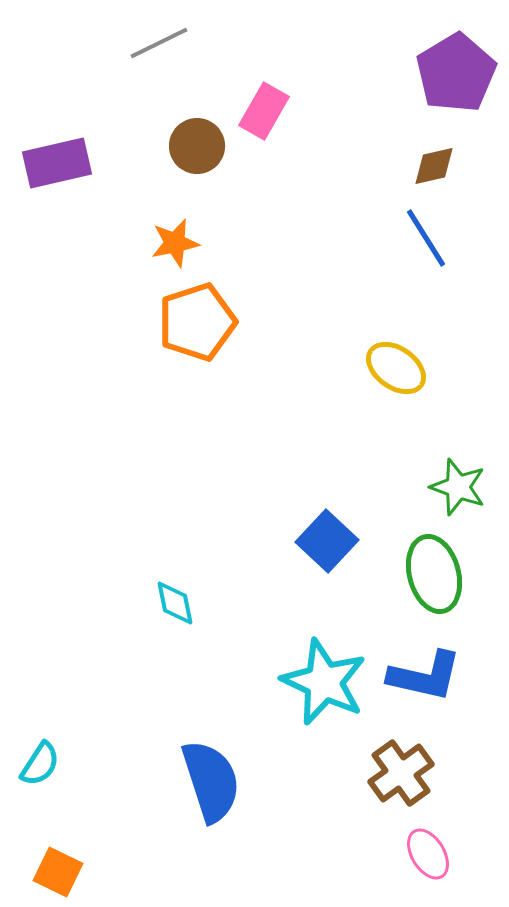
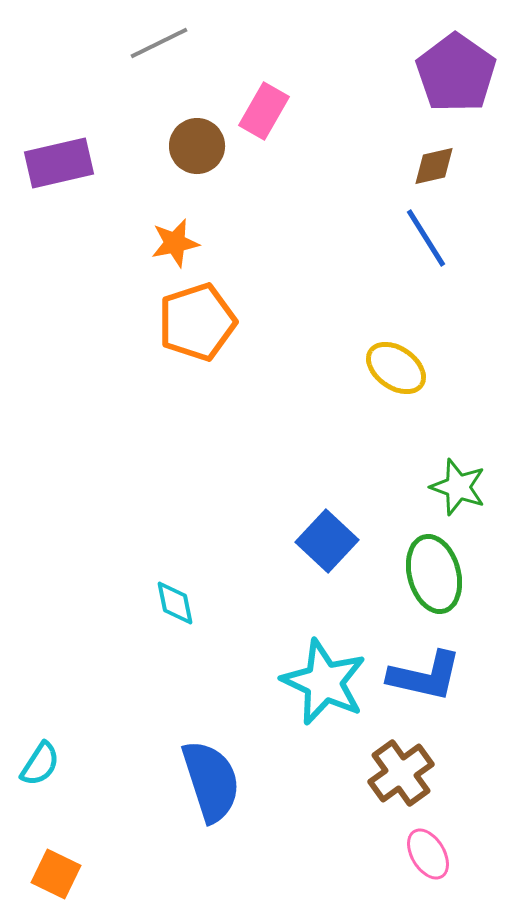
purple pentagon: rotated 6 degrees counterclockwise
purple rectangle: moved 2 px right
orange square: moved 2 px left, 2 px down
